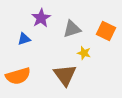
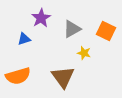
gray triangle: rotated 12 degrees counterclockwise
brown triangle: moved 2 px left, 2 px down
